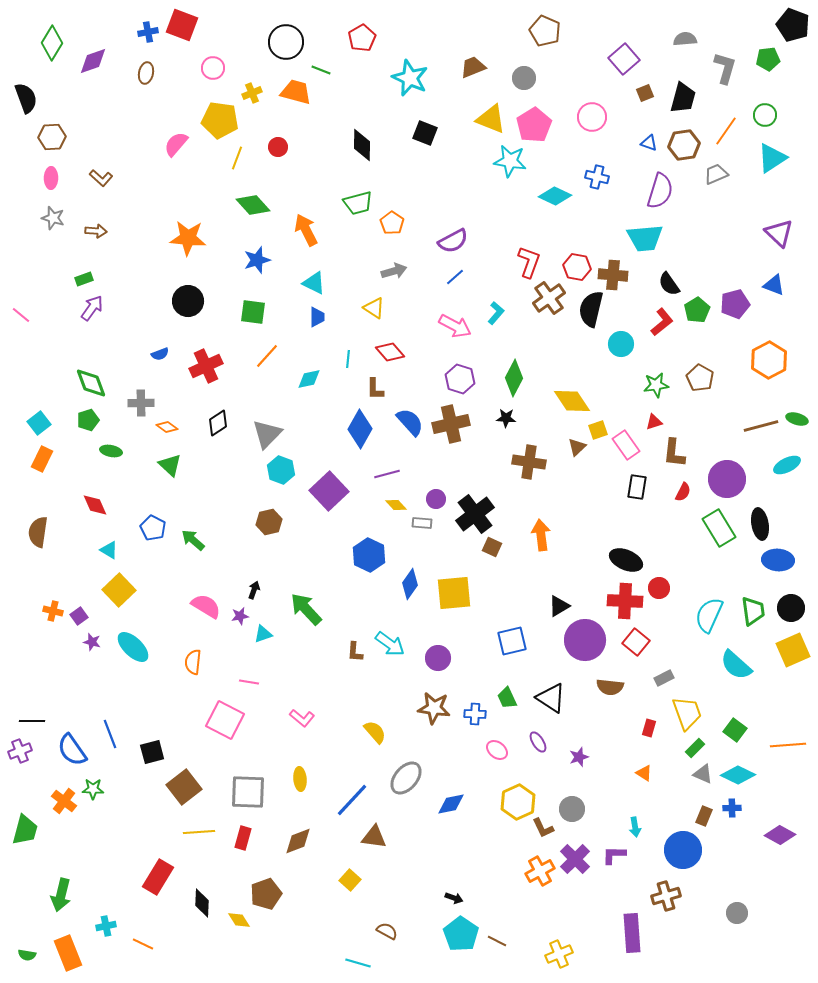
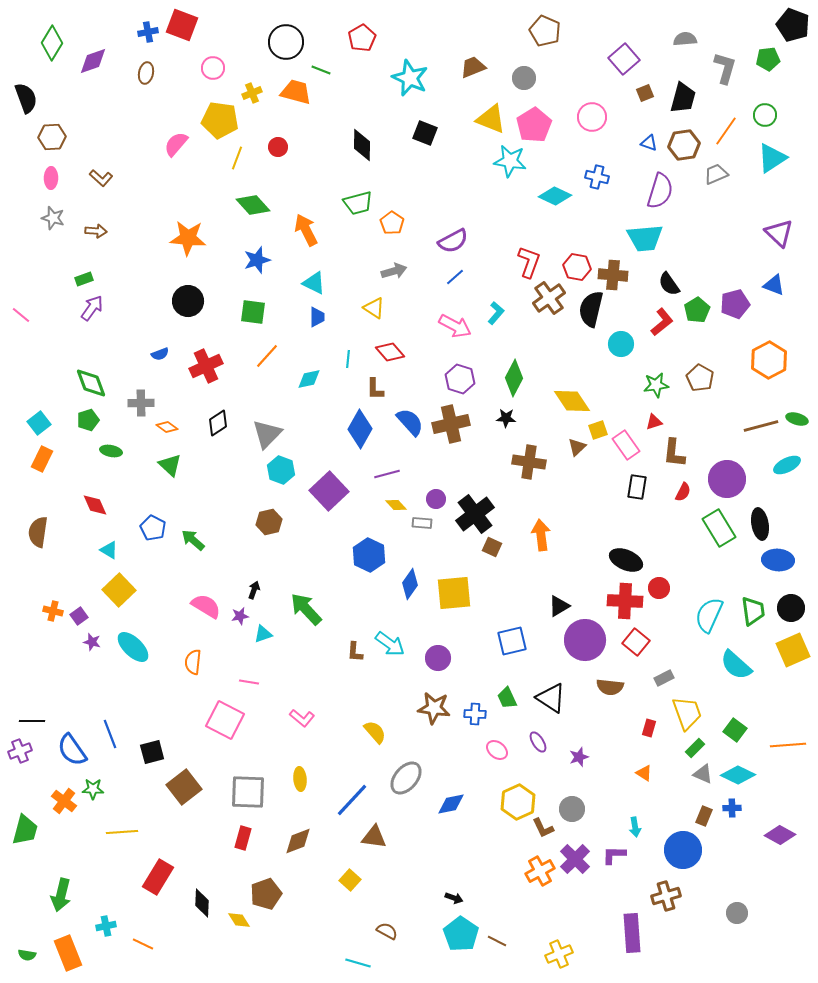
yellow line at (199, 832): moved 77 px left
